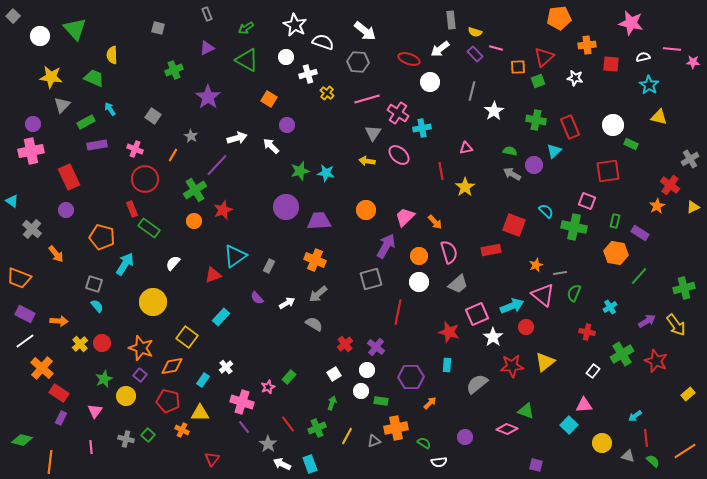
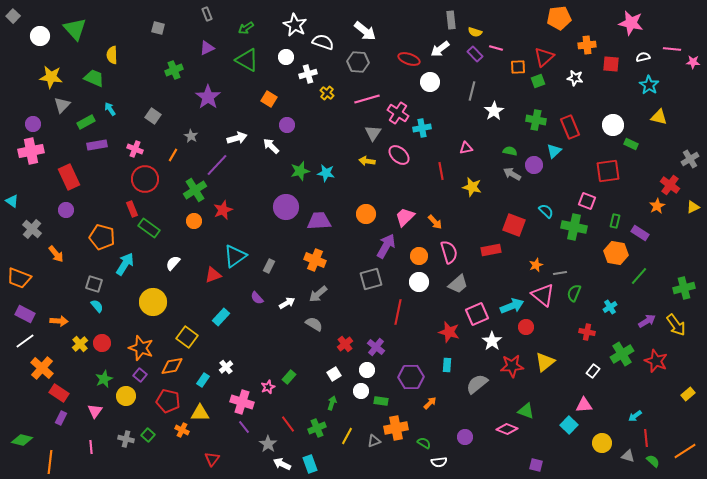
yellow star at (465, 187): moved 7 px right; rotated 24 degrees counterclockwise
orange circle at (366, 210): moved 4 px down
white star at (493, 337): moved 1 px left, 4 px down
